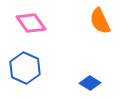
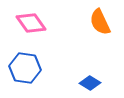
orange semicircle: moved 1 px down
blue hexagon: rotated 16 degrees counterclockwise
